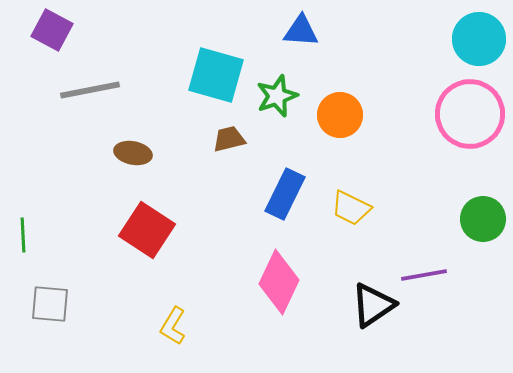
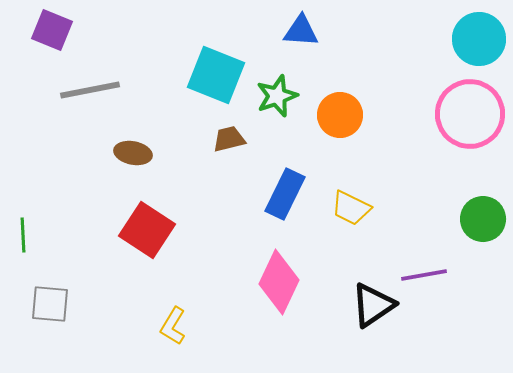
purple square: rotated 6 degrees counterclockwise
cyan square: rotated 6 degrees clockwise
